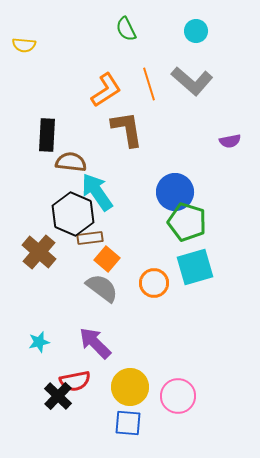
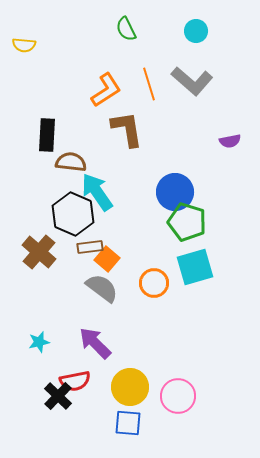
brown rectangle: moved 9 px down
